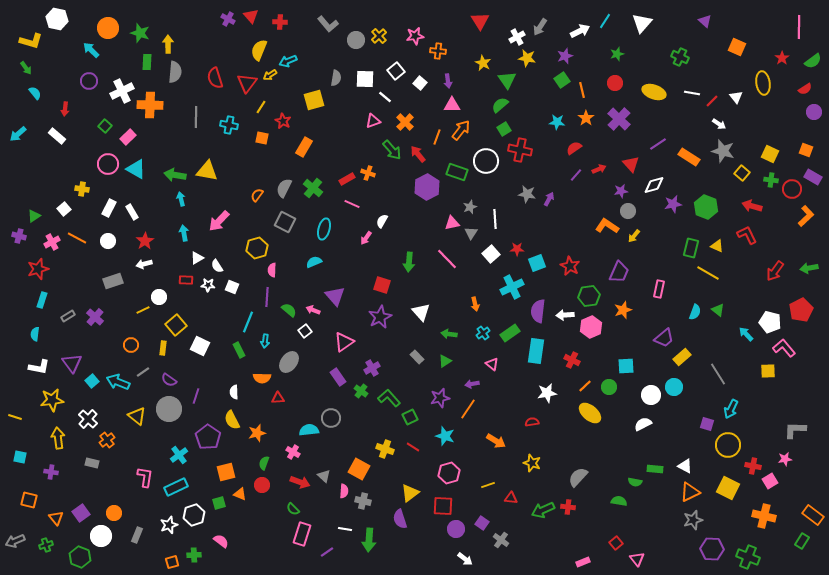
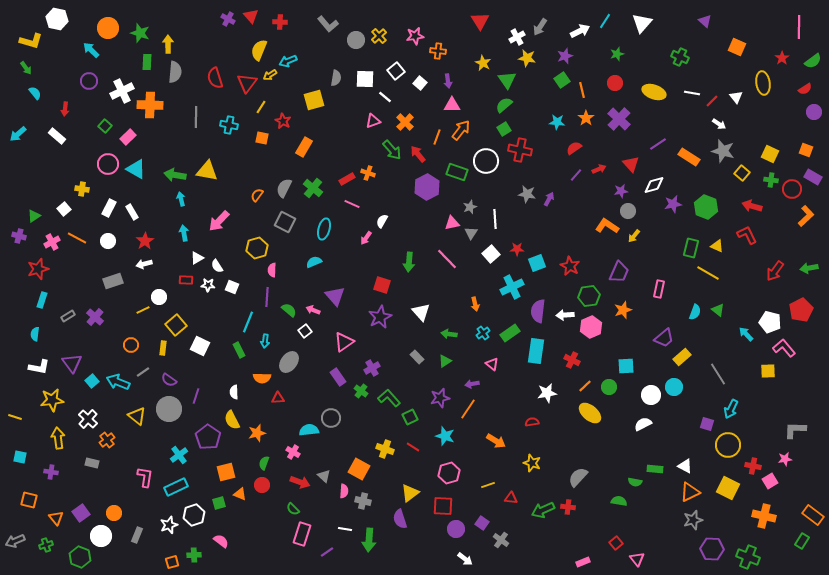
green semicircle at (500, 105): moved 4 px right
